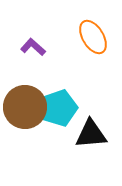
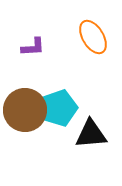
purple L-shape: rotated 135 degrees clockwise
brown circle: moved 3 px down
